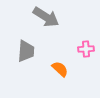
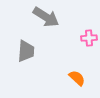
pink cross: moved 3 px right, 11 px up
orange semicircle: moved 17 px right, 9 px down
